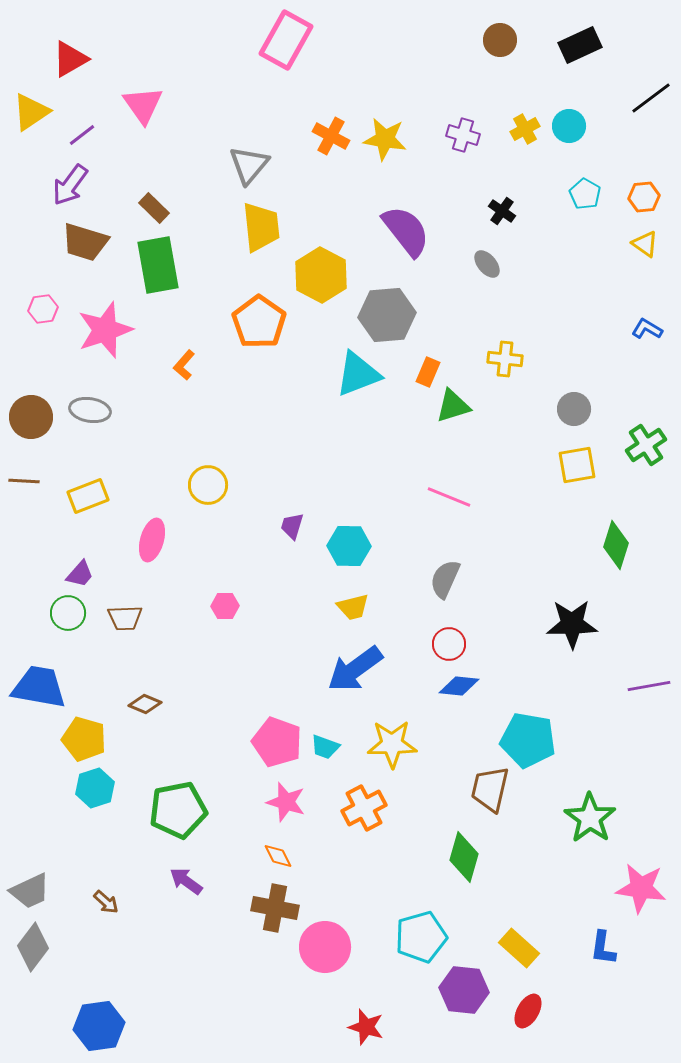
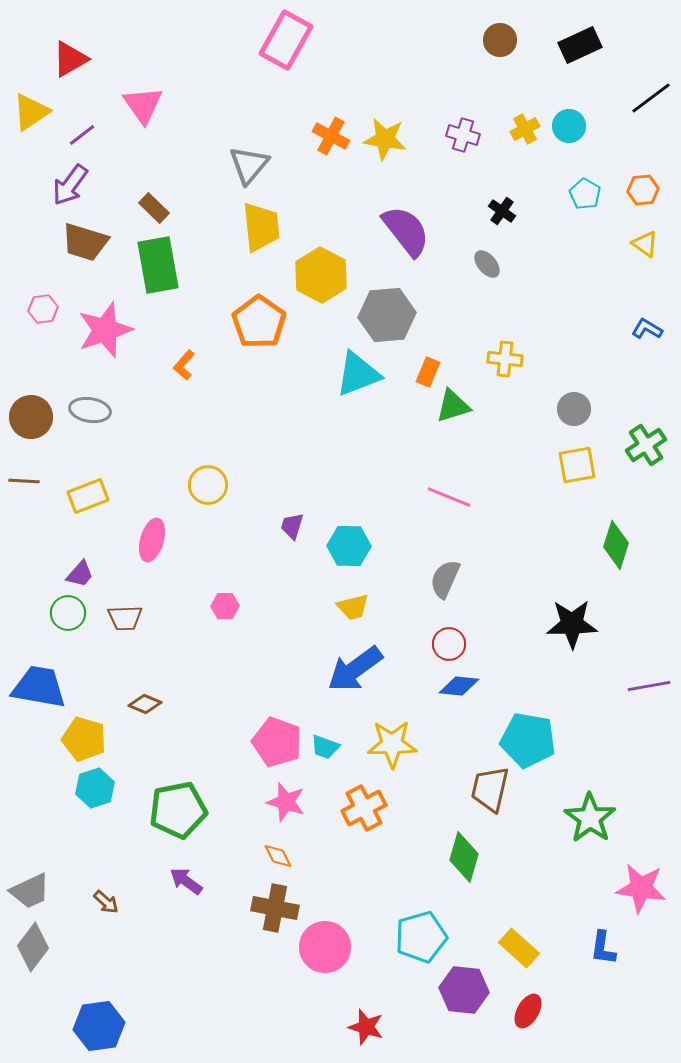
orange hexagon at (644, 197): moved 1 px left, 7 px up
